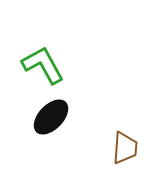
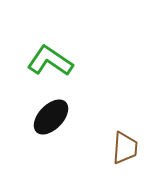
green L-shape: moved 7 px right, 4 px up; rotated 27 degrees counterclockwise
